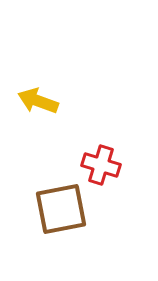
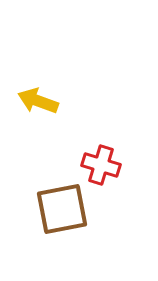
brown square: moved 1 px right
